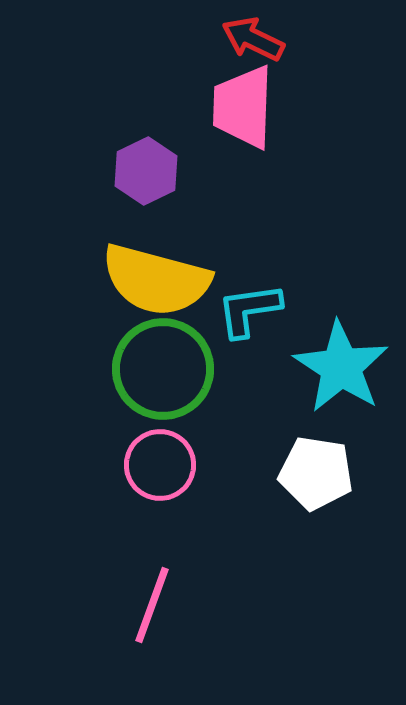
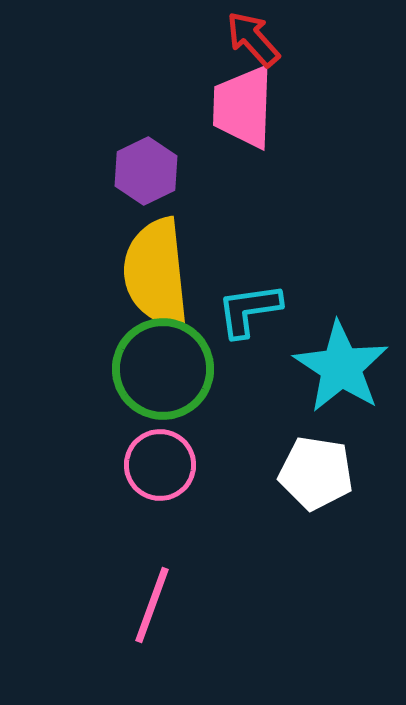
red arrow: rotated 22 degrees clockwise
yellow semicircle: moved 7 px up; rotated 69 degrees clockwise
